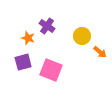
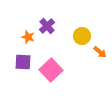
purple cross: rotated 14 degrees clockwise
orange star: moved 1 px up
purple square: rotated 18 degrees clockwise
pink square: rotated 25 degrees clockwise
